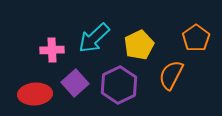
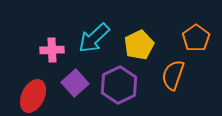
orange semicircle: moved 2 px right; rotated 8 degrees counterclockwise
red ellipse: moved 2 px left, 2 px down; rotated 60 degrees counterclockwise
